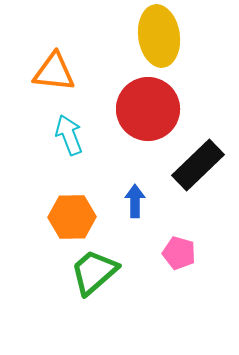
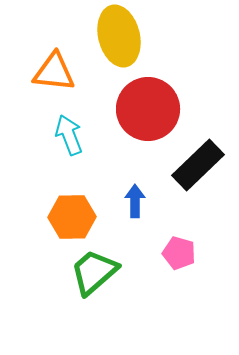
yellow ellipse: moved 40 px left; rotated 6 degrees counterclockwise
